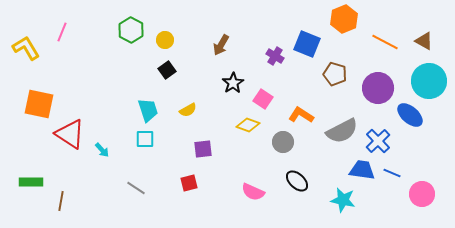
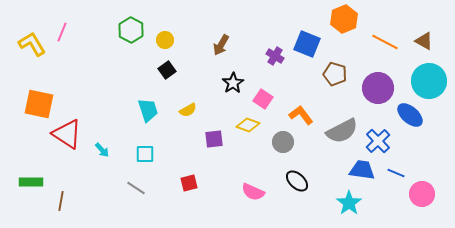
yellow L-shape: moved 6 px right, 4 px up
orange L-shape: rotated 20 degrees clockwise
red triangle: moved 3 px left
cyan square: moved 15 px down
purple square: moved 11 px right, 10 px up
blue line: moved 4 px right
cyan star: moved 6 px right, 3 px down; rotated 25 degrees clockwise
